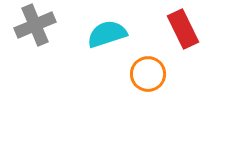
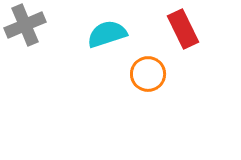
gray cross: moved 10 px left
